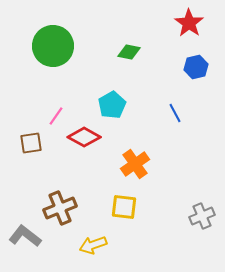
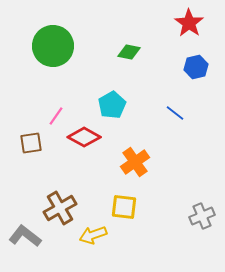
blue line: rotated 24 degrees counterclockwise
orange cross: moved 2 px up
brown cross: rotated 8 degrees counterclockwise
yellow arrow: moved 10 px up
